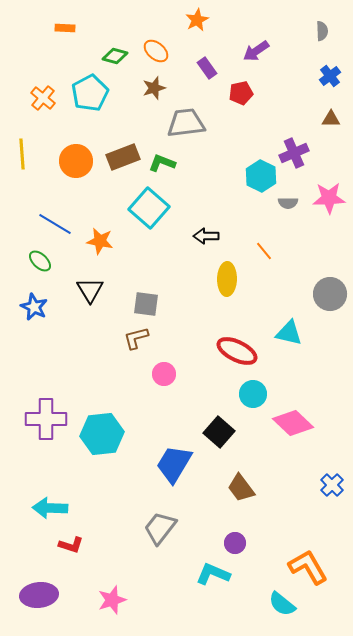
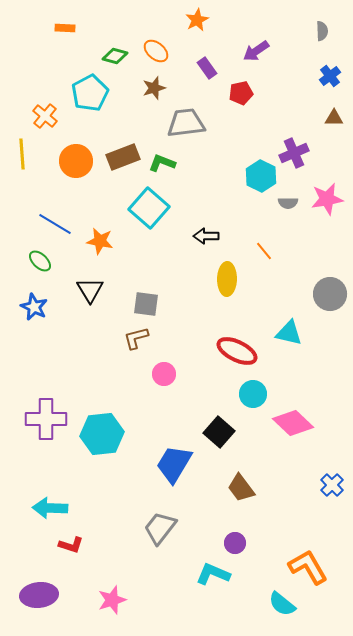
orange cross at (43, 98): moved 2 px right, 18 px down
brown triangle at (331, 119): moved 3 px right, 1 px up
pink star at (329, 198): moved 2 px left, 1 px down; rotated 8 degrees counterclockwise
